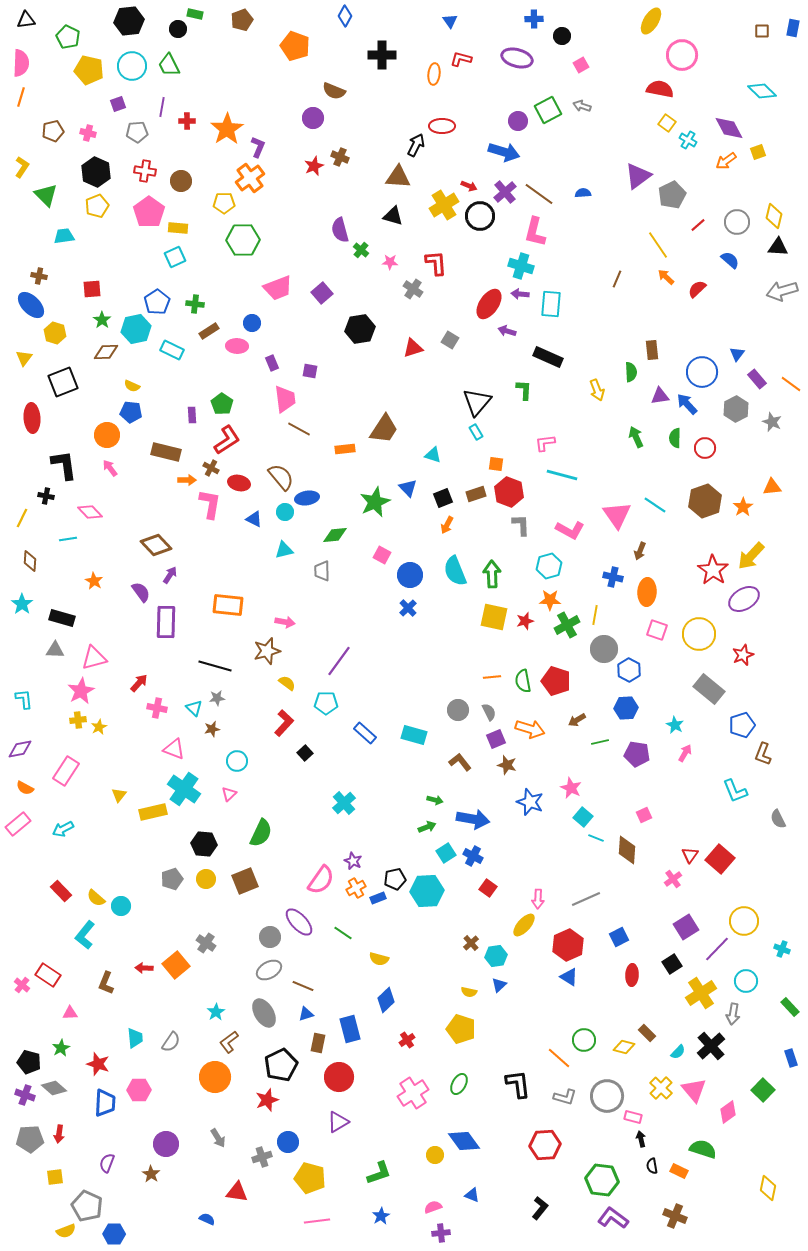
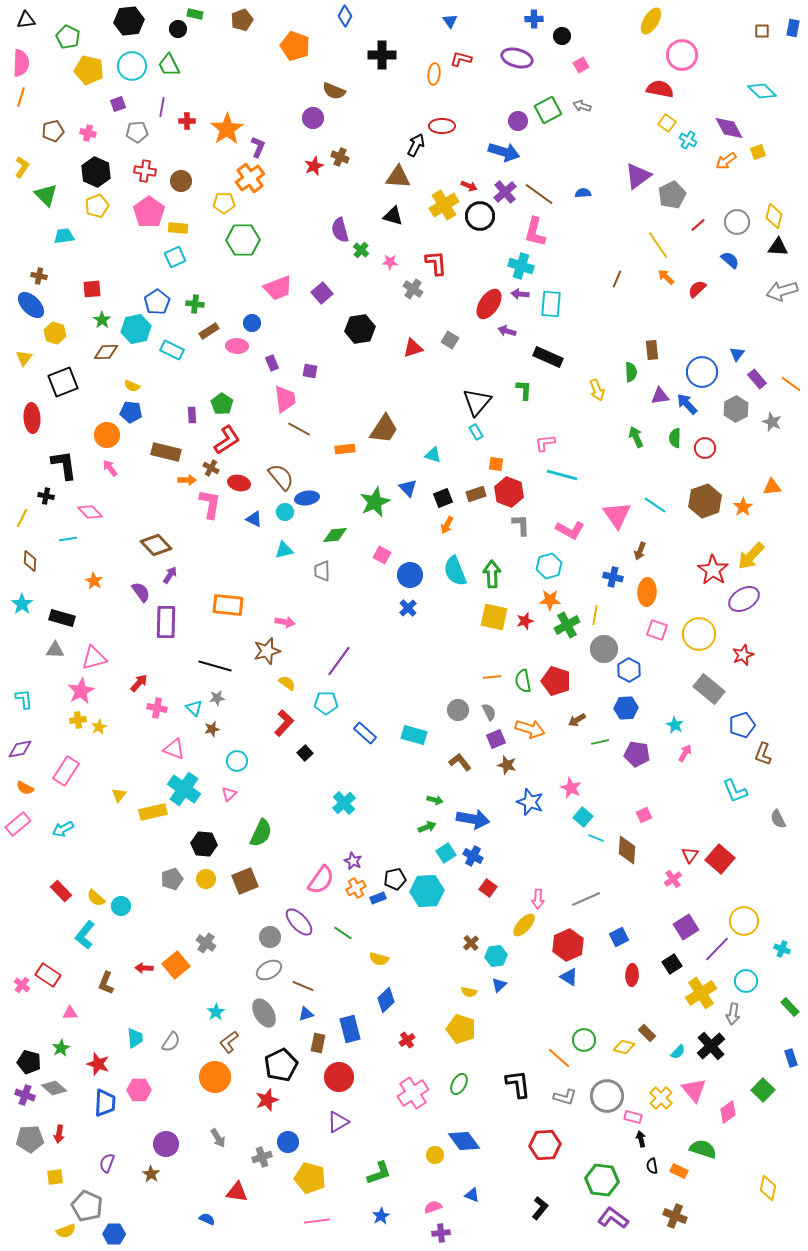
yellow cross at (661, 1088): moved 10 px down
